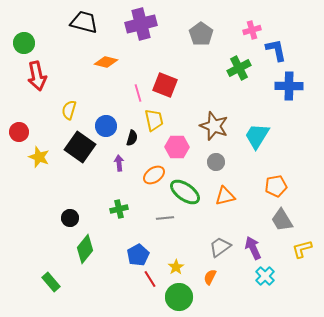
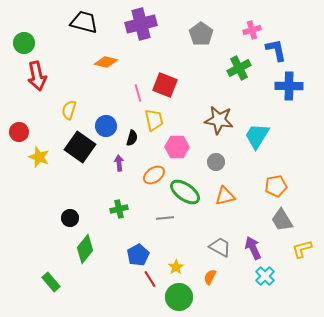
brown star at (214, 126): moved 5 px right, 6 px up; rotated 12 degrees counterclockwise
gray trapezoid at (220, 247): rotated 65 degrees clockwise
